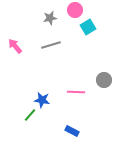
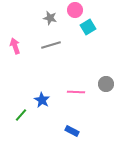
gray star: rotated 24 degrees clockwise
pink arrow: rotated 21 degrees clockwise
gray circle: moved 2 px right, 4 px down
blue star: rotated 21 degrees clockwise
green line: moved 9 px left
